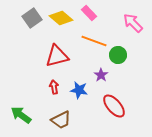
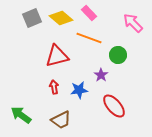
gray square: rotated 12 degrees clockwise
orange line: moved 5 px left, 3 px up
blue star: rotated 18 degrees counterclockwise
